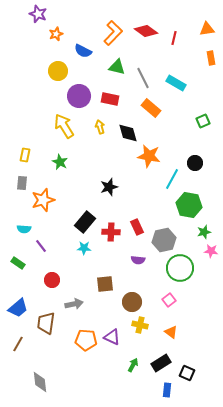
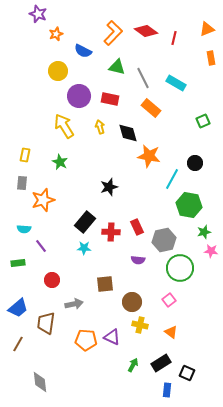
orange triangle at (207, 29): rotated 14 degrees counterclockwise
green rectangle at (18, 263): rotated 40 degrees counterclockwise
